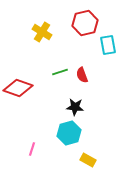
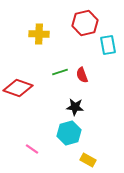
yellow cross: moved 3 px left, 2 px down; rotated 30 degrees counterclockwise
pink line: rotated 72 degrees counterclockwise
